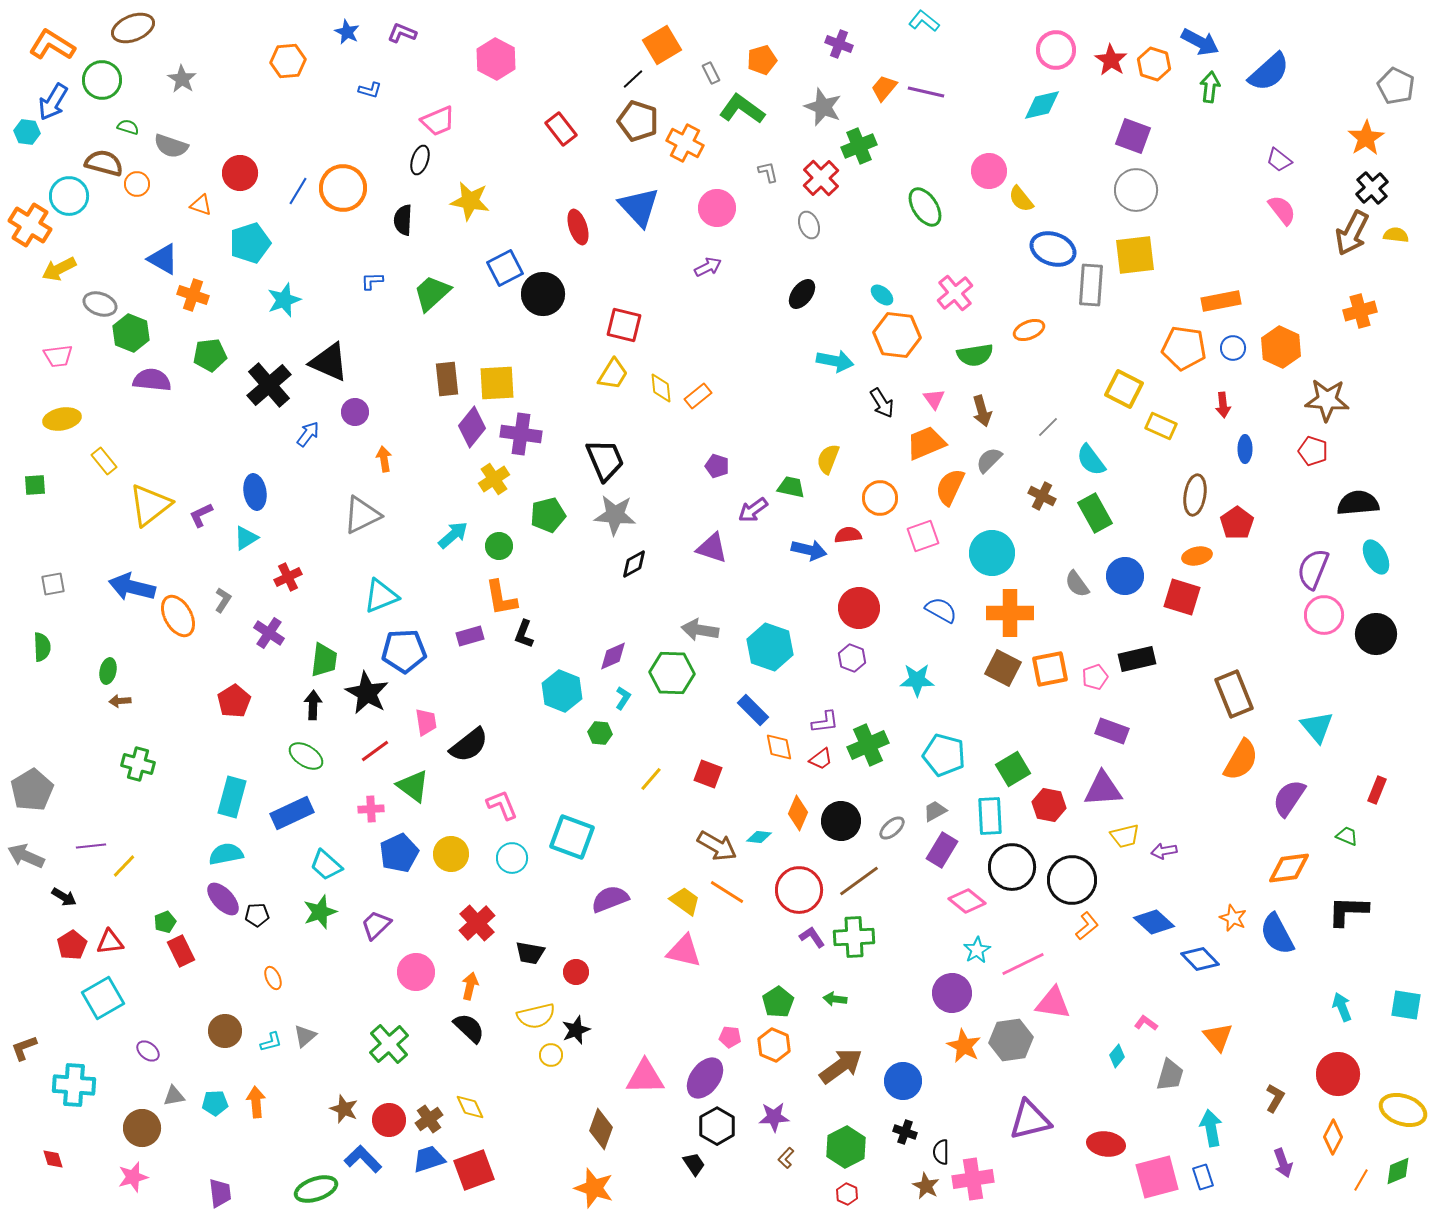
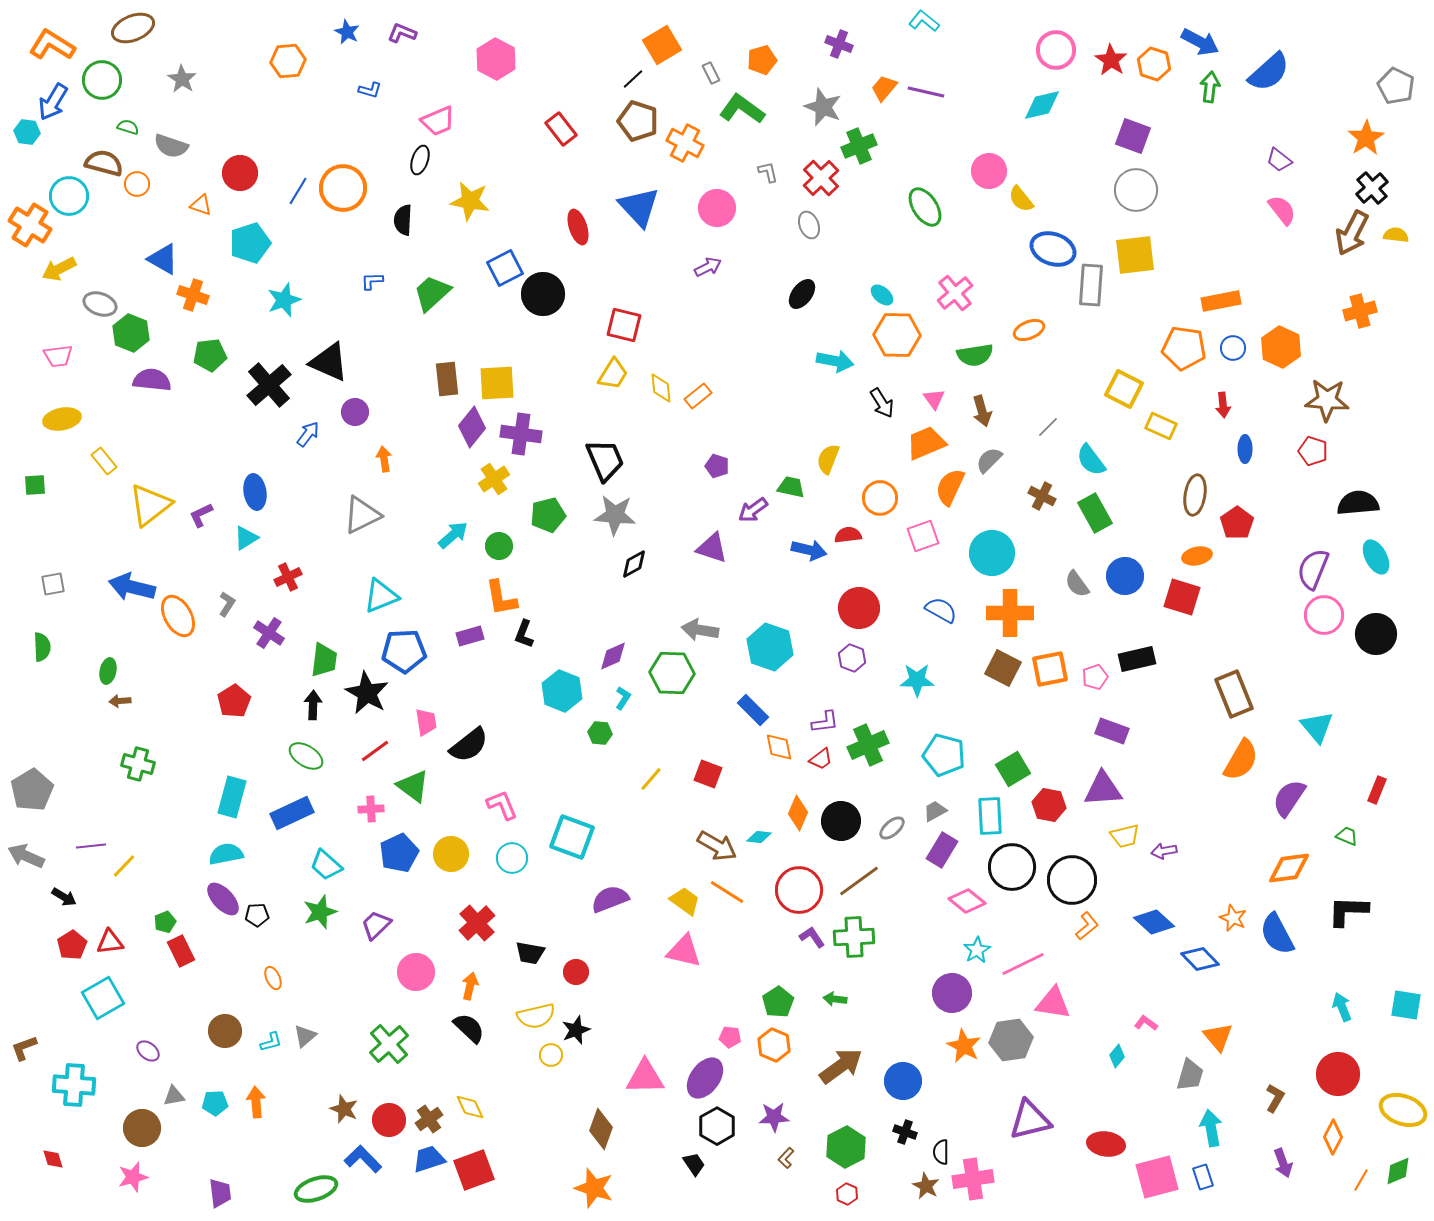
orange hexagon at (897, 335): rotated 6 degrees counterclockwise
gray L-shape at (223, 600): moved 4 px right, 4 px down
gray trapezoid at (1170, 1075): moved 20 px right
